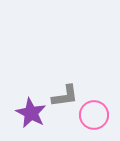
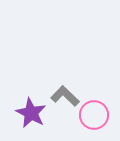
gray L-shape: rotated 128 degrees counterclockwise
